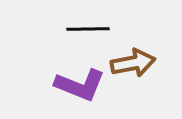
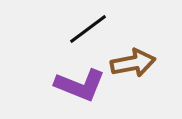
black line: rotated 36 degrees counterclockwise
